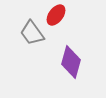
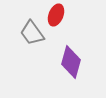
red ellipse: rotated 15 degrees counterclockwise
